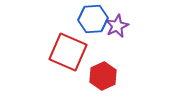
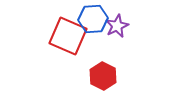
red square: moved 16 px up
red hexagon: rotated 8 degrees counterclockwise
